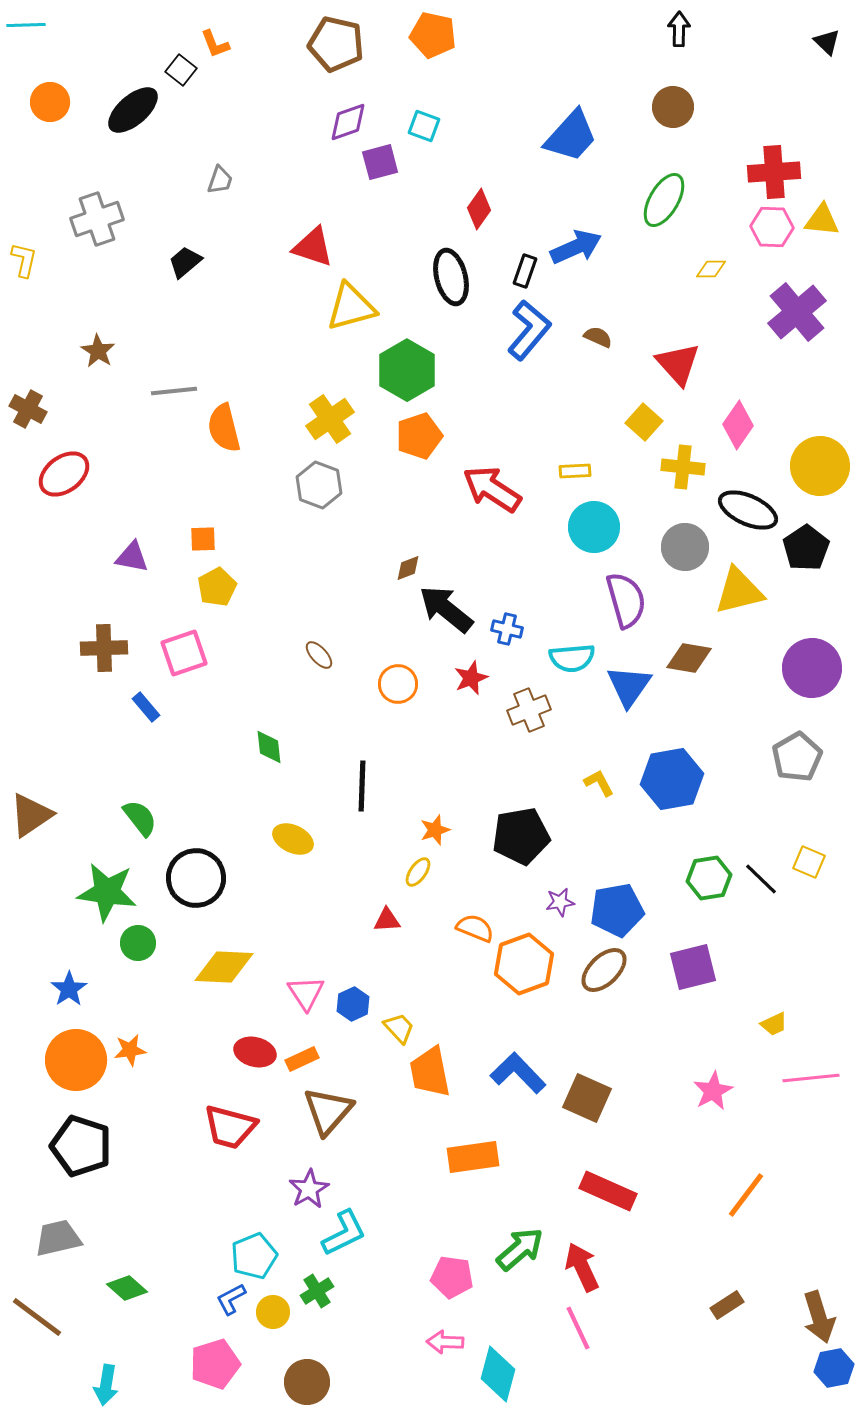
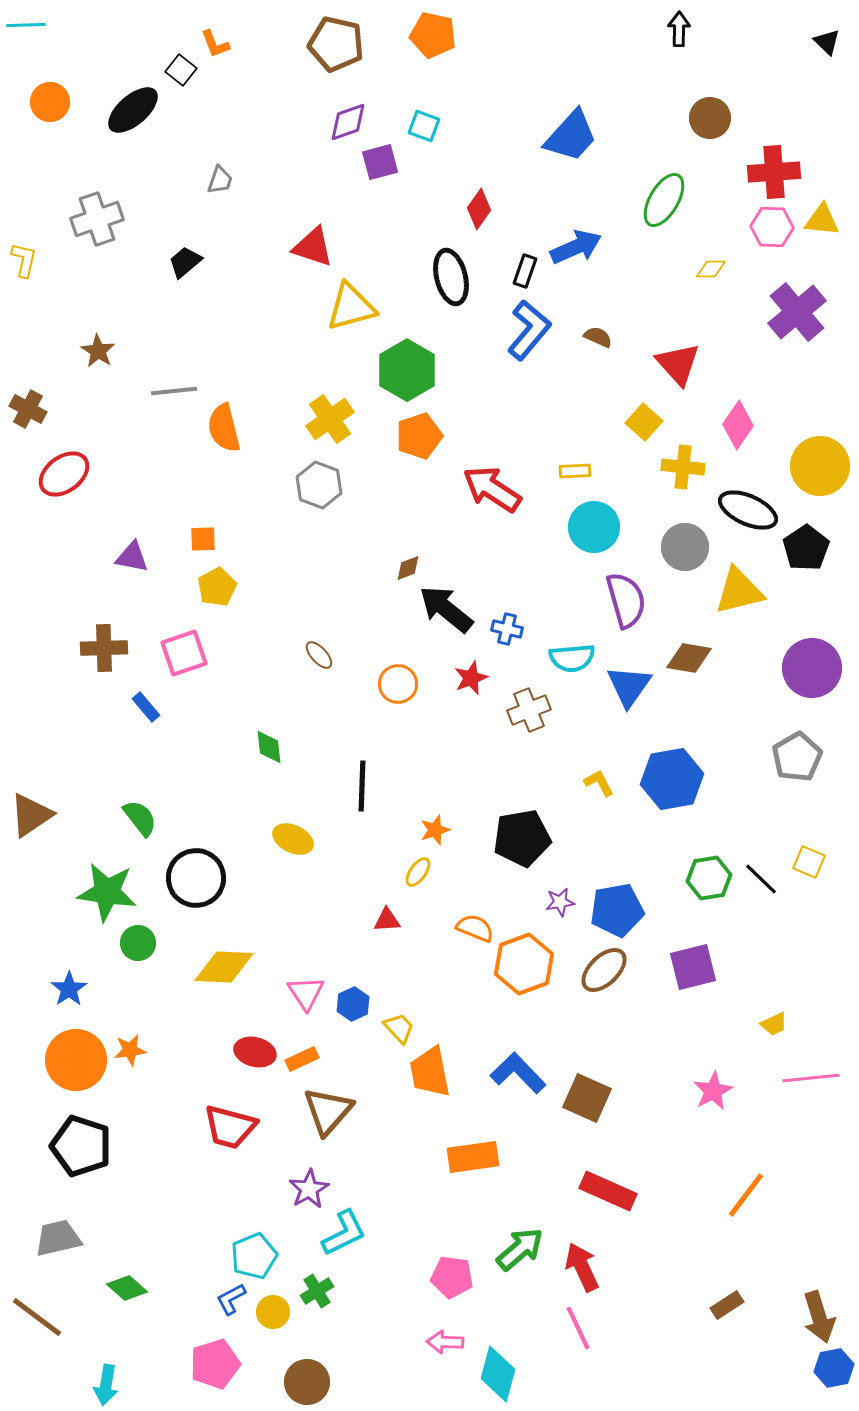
brown circle at (673, 107): moved 37 px right, 11 px down
black pentagon at (521, 836): moved 1 px right, 2 px down
